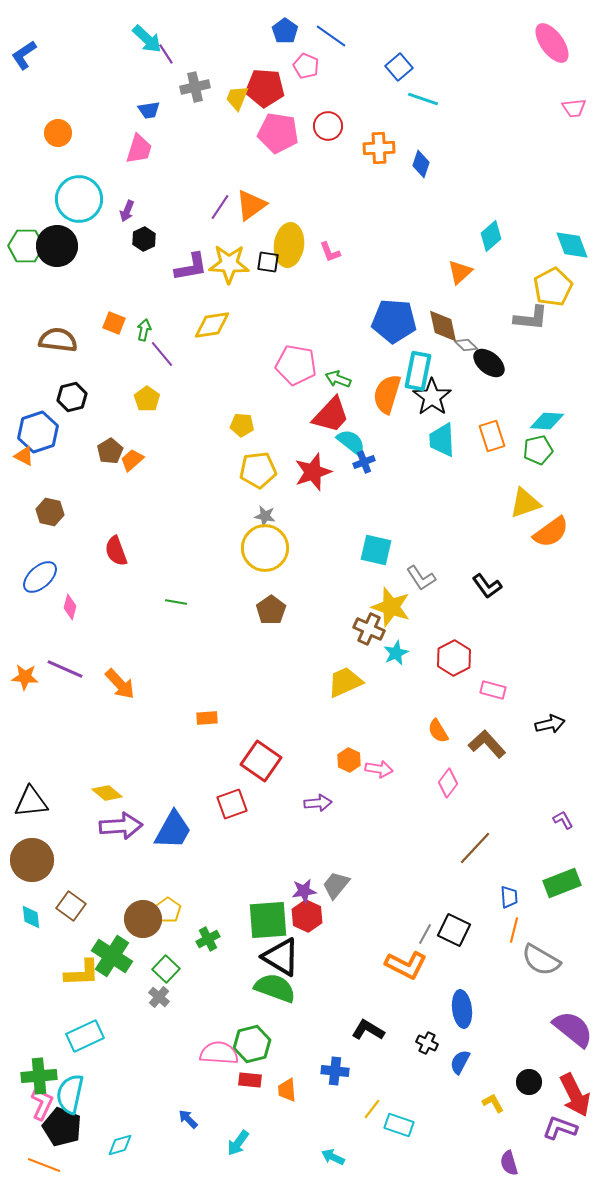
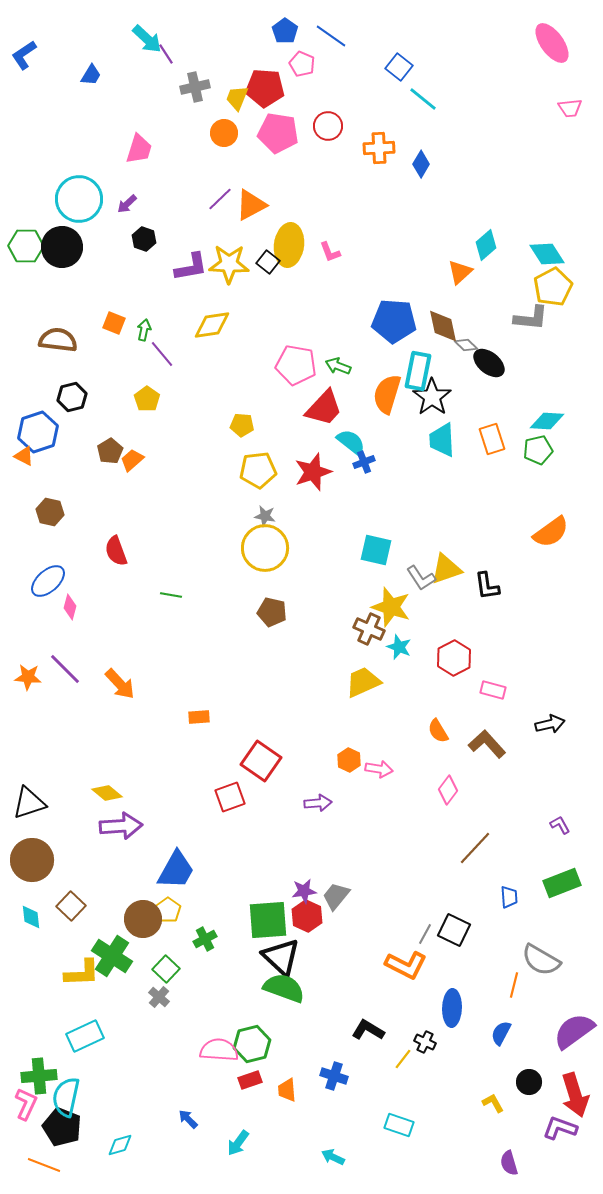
pink pentagon at (306, 66): moved 4 px left, 2 px up
blue square at (399, 67): rotated 12 degrees counterclockwise
cyan line at (423, 99): rotated 20 degrees clockwise
pink trapezoid at (574, 108): moved 4 px left
blue trapezoid at (149, 110): moved 58 px left, 35 px up; rotated 50 degrees counterclockwise
orange circle at (58, 133): moved 166 px right
blue diamond at (421, 164): rotated 12 degrees clockwise
orange triangle at (251, 205): rotated 8 degrees clockwise
purple line at (220, 207): moved 8 px up; rotated 12 degrees clockwise
purple arrow at (127, 211): moved 7 px up; rotated 25 degrees clockwise
cyan diamond at (491, 236): moved 5 px left, 9 px down
black hexagon at (144, 239): rotated 15 degrees counterclockwise
cyan diamond at (572, 245): moved 25 px left, 9 px down; rotated 12 degrees counterclockwise
black circle at (57, 246): moved 5 px right, 1 px down
black square at (268, 262): rotated 30 degrees clockwise
green arrow at (338, 379): moved 13 px up
red trapezoid at (331, 415): moved 7 px left, 7 px up
orange rectangle at (492, 436): moved 3 px down
yellow triangle at (525, 503): moved 79 px left, 66 px down
blue ellipse at (40, 577): moved 8 px right, 4 px down
black L-shape at (487, 586): rotated 28 degrees clockwise
green line at (176, 602): moved 5 px left, 7 px up
brown pentagon at (271, 610): moved 1 px right, 2 px down; rotated 24 degrees counterclockwise
cyan star at (396, 653): moved 3 px right, 6 px up; rotated 25 degrees counterclockwise
purple line at (65, 669): rotated 21 degrees clockwise
orange star at (25, 677): moved 3 px right
yellow trapezoid at (345, 682): moved 18 px right
orange rectangle at (207, 718): moved 8 px left, 1 px up
pink diamond at (448, 783): moved 7 px down
black triangle at (31, 802): moved 2 px left, 1 px down; rotated 12 degrees counterclockwise
red square at (232, 804): moved 2 px left, 7 px up
purple L-shape at (563, 820): moved 3 px left, 5 px down
blue trapezoid at (173, 830): moved 3 px right, 40 px down
gray trapezoid at (336, 885): moved 11 px down
brown square at (71, 906): rotated 8 degrees clockwise
orange line at (514, 930): moved 55 px down
green cross at (208, 939): moved 3 px left
black triangle at (281, 957): rotated 12 degrees clockwise
green semicircle at (275, 988): moved 9 px right
blue ellipse at (462, 1009): moved 10 px left, 1 px up; rotated 9 degrees clockwise
purple semicircle at (573, 1029): moved 1 px right, 2 px down; rotated 75 degrees counterclockwise
black cross at (427, 1043): moved 2 px left, 1 px up
pink semicircle at (219, 1053): moved 3 px up
blue semicircle at (460, 1062): moved 41 px right, 29 px up
blue cross at (335, 1071): moved 1 px left, 5 px down; rotated 12 degrees clockwise
red rectangle at (250, 1080): rotated 25 degrees counterclockwise
cyan semicircle at (70, 1094): moved 4 px left, 3 px down
red arrow at (575, 1095): rotated 9 degrees clockwise
pink L-shape at (42, 1104): moved 16 px left
yellow line at (372, 1109): moved 31 px right, 50 px up
